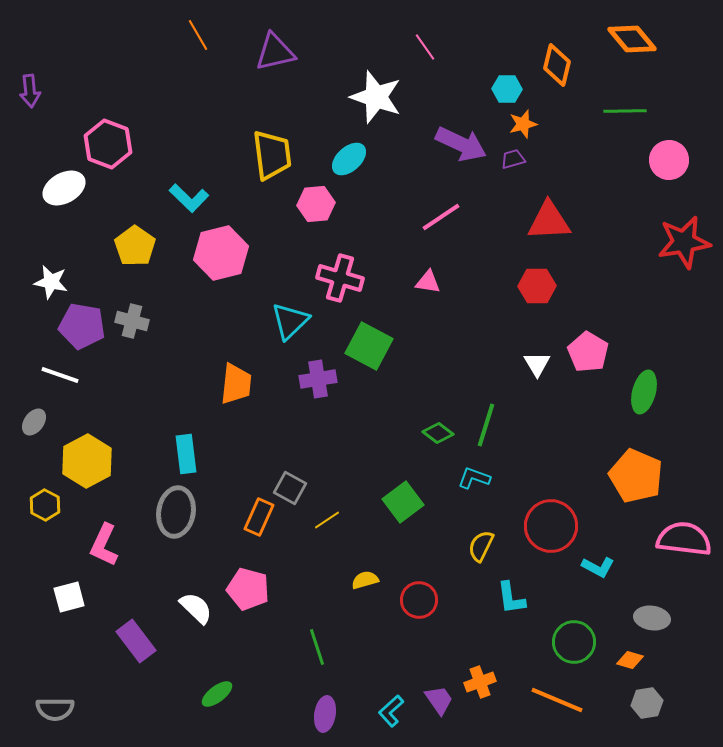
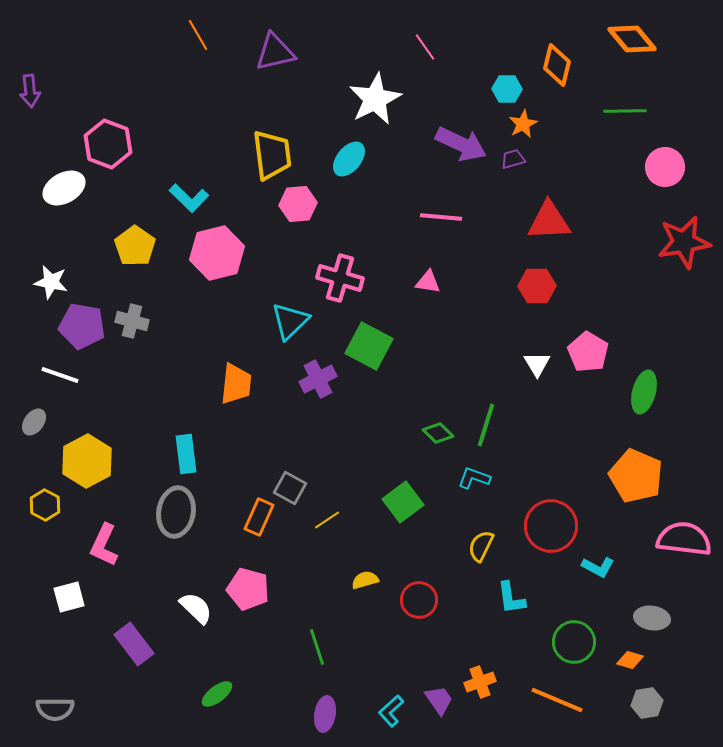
white star at (376, 97): moved 1 px left, 2 px down; rotated 26 degrees clockwise
orange star at (523, 124): rotated 12 degrees counterclockwise
cyan ellipse at (349, 159): rotated 9 degrees counterclockwise
pink circle at (669, 160): moved 4 px left, 7 px down
pink hexagon at (316, 204): moved 18 px left
pink line at (441, 217): rotated 39 degrees clockwise
pink hexagon at (221, 253): moved 4 px left
purple cross at (318, 379): rotated 18 degrees counterclockwise
green diamond at (438, 433): rotated 8 degrees clockwise
purple rectangle at (136, 641): moved 2 px left, 3 px down
